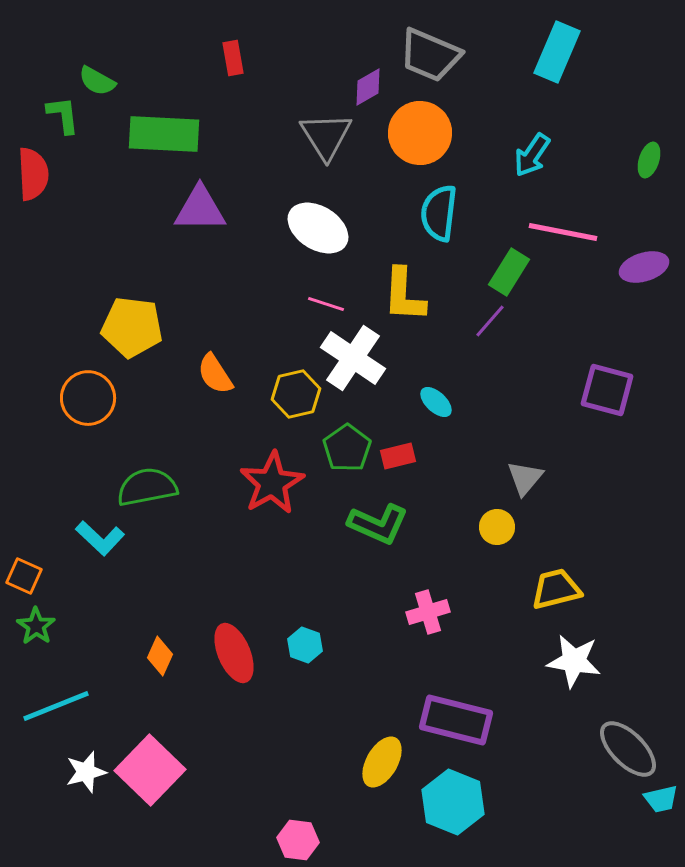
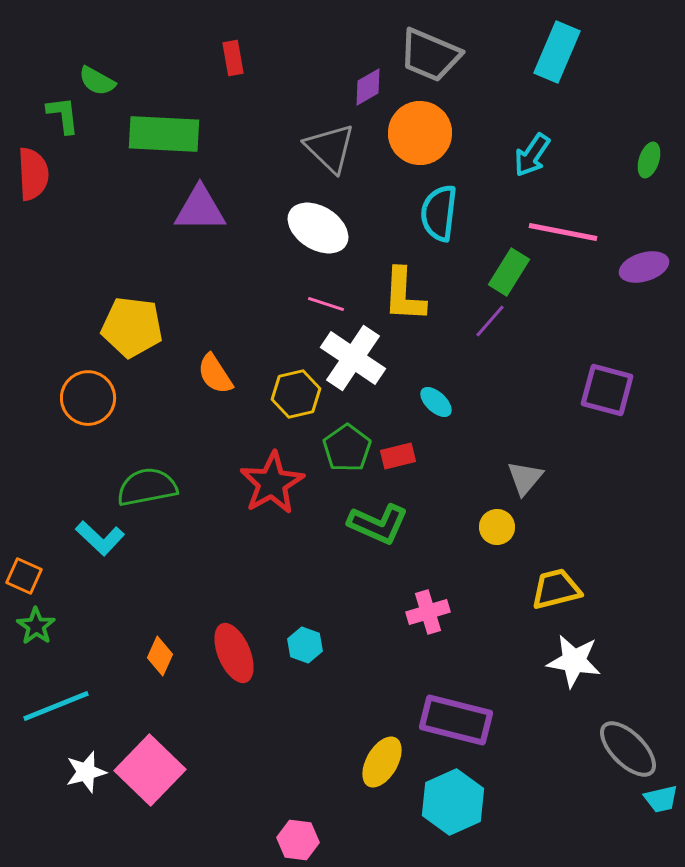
gray triangle at (326, 136): moved 4 px right, 12 px down; rotated 14 degrees counterclockwise
cyan hexagon at (453, 802): rotated 14 degrees clockwise
